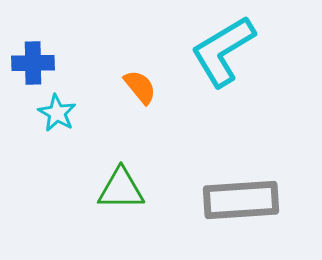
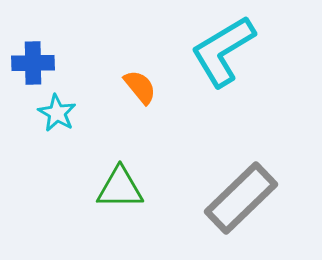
green triangle: moved 1 px left, 1 px up
gray rectangle: moved 2 px up; rotated 40 degrees counterclockwise
